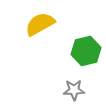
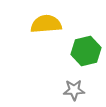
yellow semicircle: moved 6 px right; rotated 24 degrees clockwise
